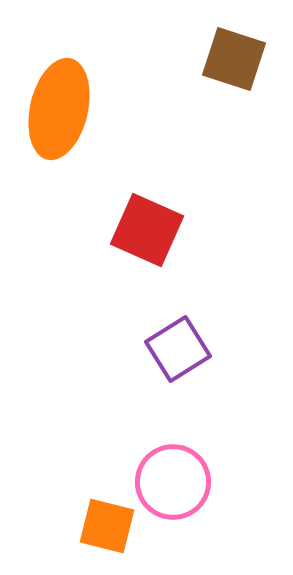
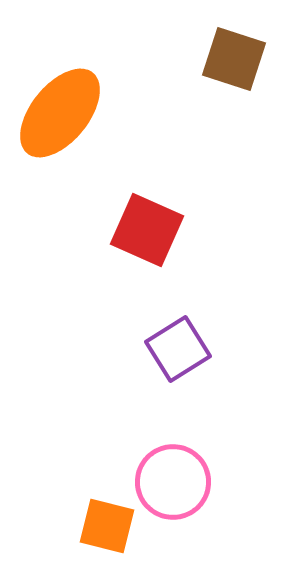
orange ellipse: moved 1 px right, 4 px down; rotated 26 degrees clockwise
